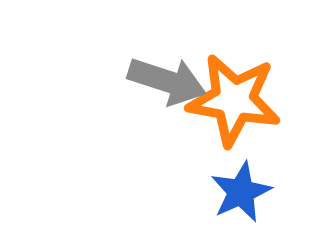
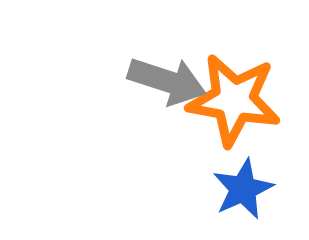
blue star: moved 2 px right, 3 px up
